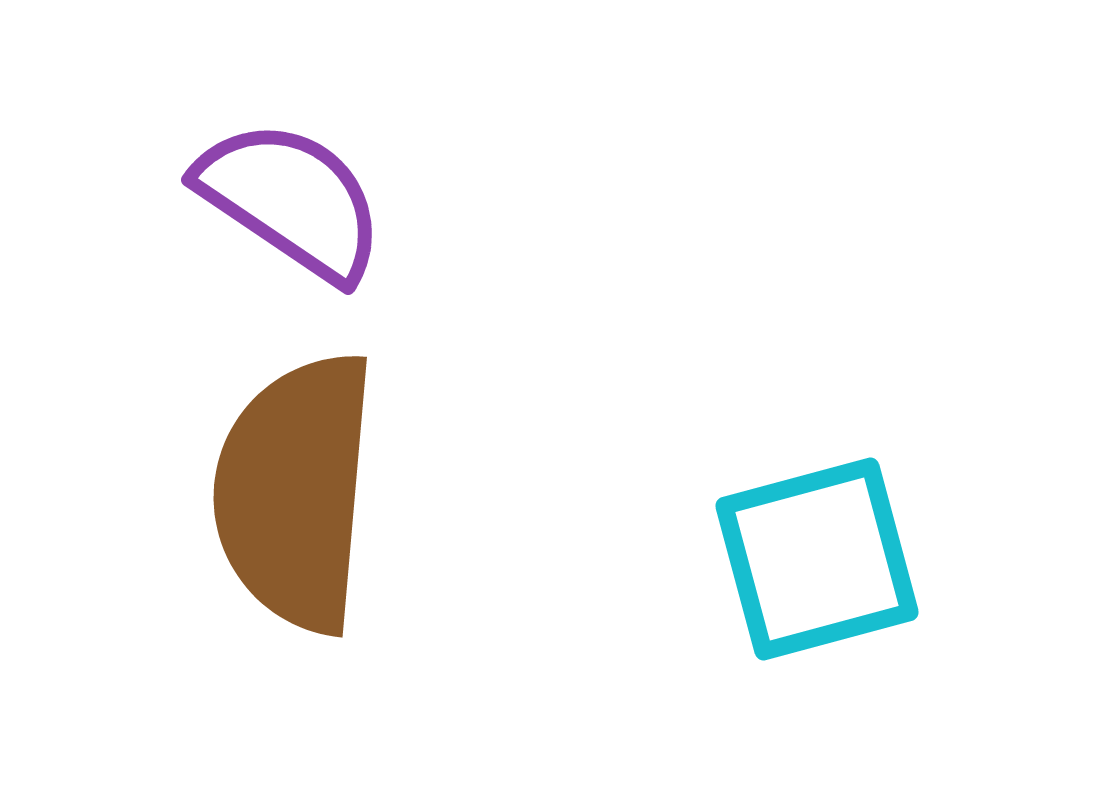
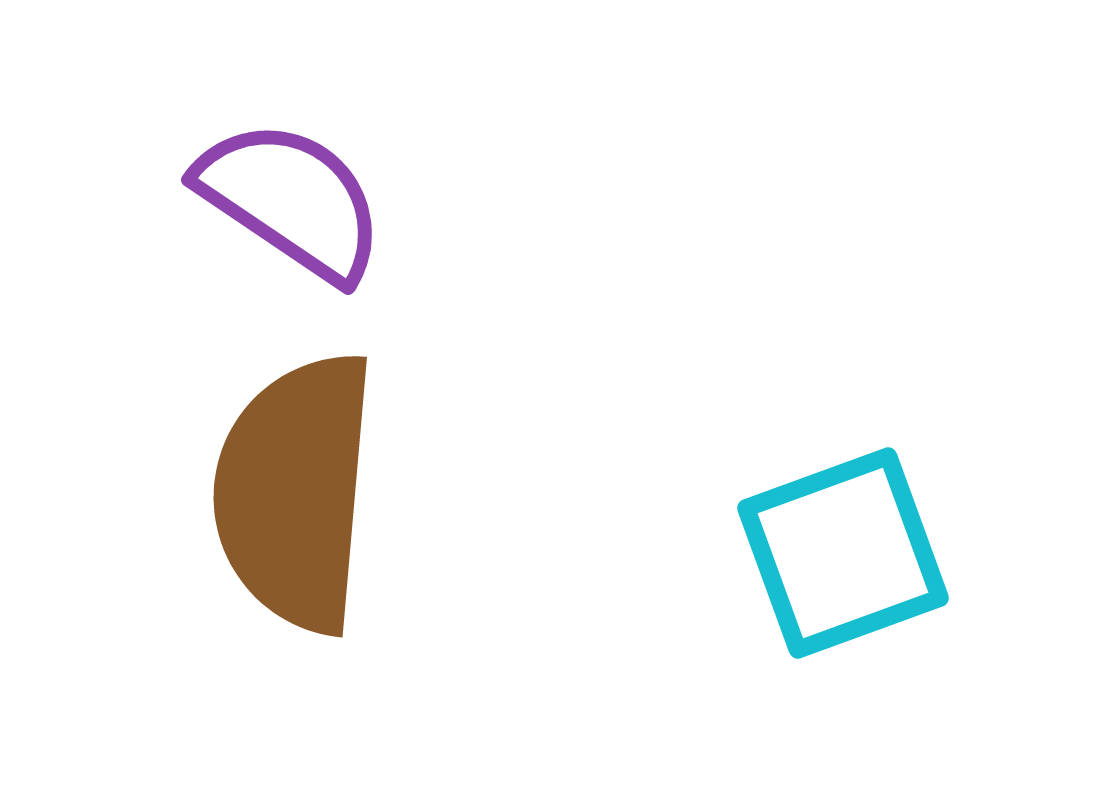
cyan square: moved 26 px right, 6 px up; rotated 5 degrees counterclockwise
